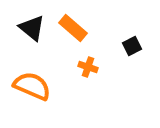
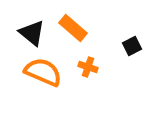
black triangle: moved 5 px down
orange semicircle: moved 11 px right, 14 px up
